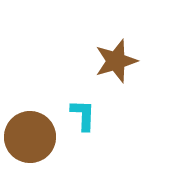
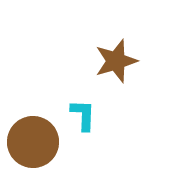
brown circle: moved 3 px right, 5 px down
